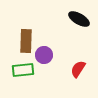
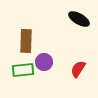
purple circle: moved 7 px down
